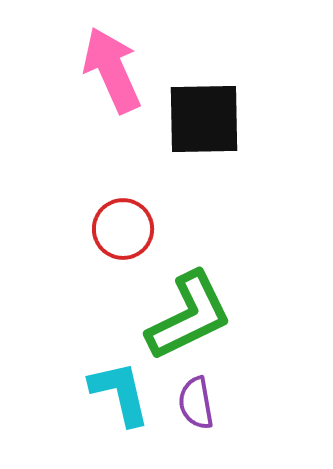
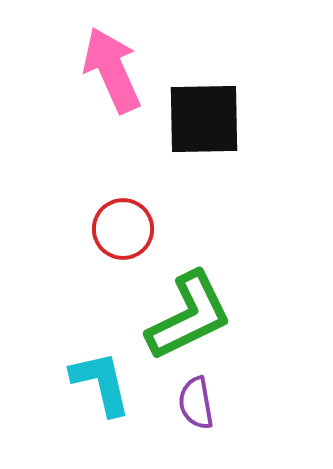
cyan L-shape: moved 19 px left, 10 px up
